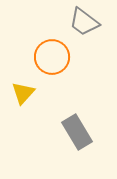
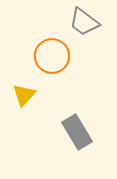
orange circle: moved 1 px up
yellow triangle: moved 1 px right, 2 px down
